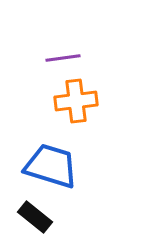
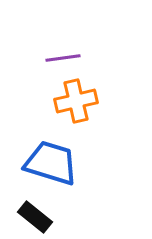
orange cross: rotated 6 degrees counterclockwise
blue trapezoid: moved 3 px up
